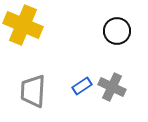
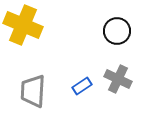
gray cross: moved 6 px right, 8 px up
